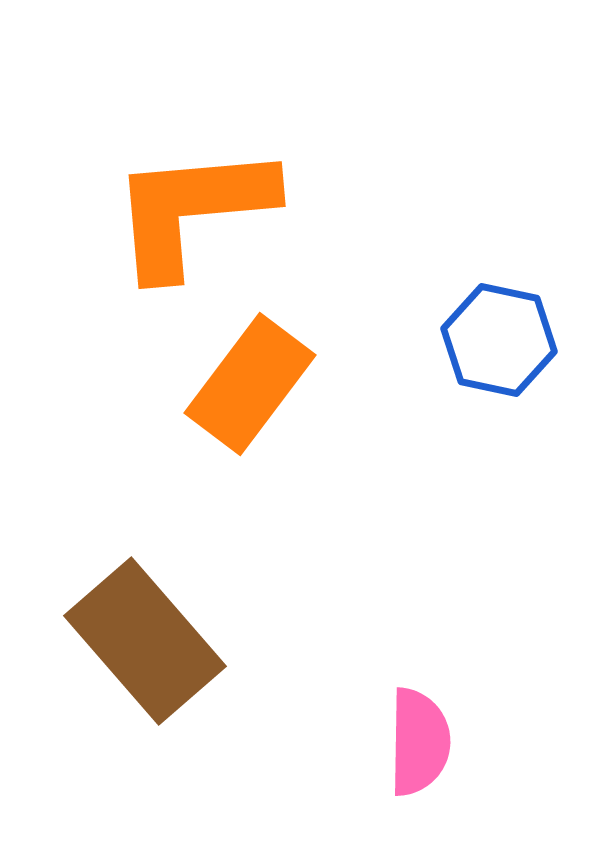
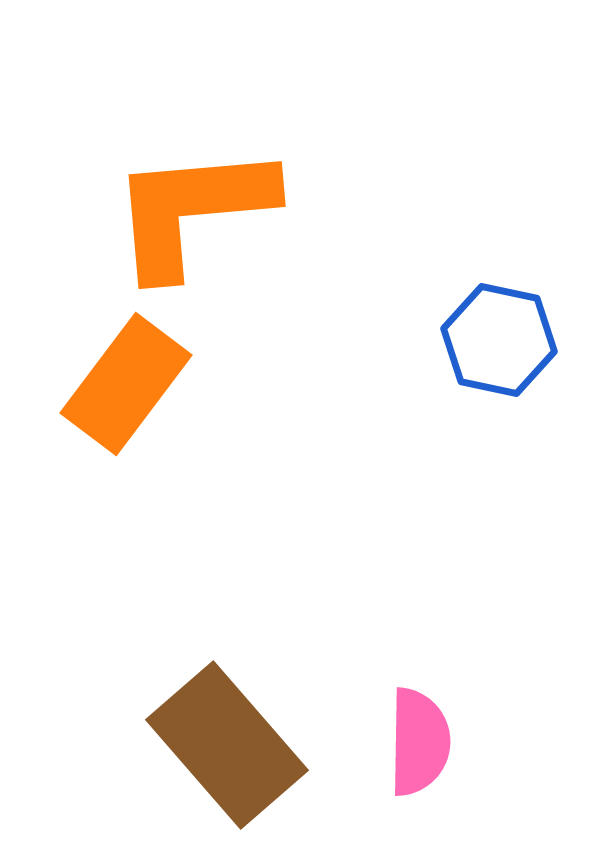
orange rectangle: moved 124 px left
brown rectangle: moved 82 px right, 104 px down
